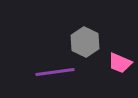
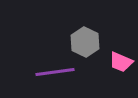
pink trapezoid: moved 1 px right, 1 px up
